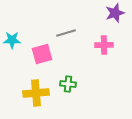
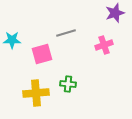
pink cross: rotated 18 degrees counterclockwise
